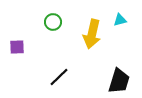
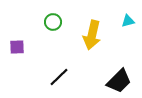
cyan triangle: moved 8 px right, 1 px down
yellow arrow: moved 1 px down
black trapezoid: rotated 28 degrees clockwise
